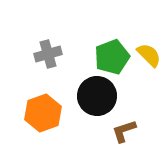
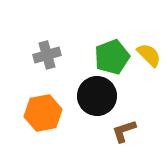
gray cross: moved 1 px left, 1 px down
orange hexagon: rotated 9 degrees clockwise
